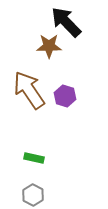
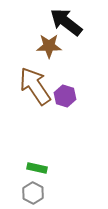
black arrow: rotated 8 degrees counterclockwise
brown arrow: moved 6 px right, 4 px up
green rectangle: moved 3 px right, 10 px down
gray hexagon: moved 2 px up
